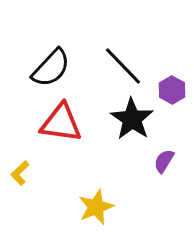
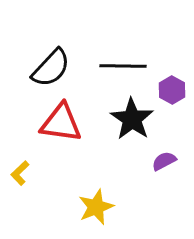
black line: rotated 45 degrees counterclockwise
purple semicircle: rotated 30 degrees clockwise
